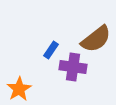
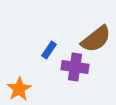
blue rectangle: moved 2 px left
purple cross: moved 2 px right
